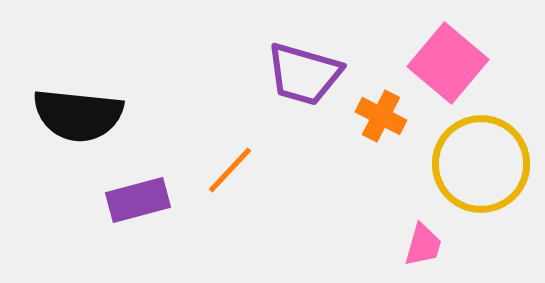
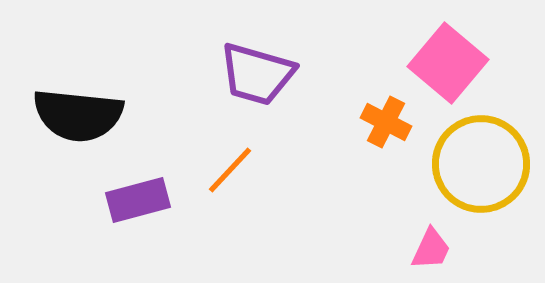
purple trapezoid: moved 47 px left
orange cross: moved 5 px right, 6 px down
pink trapezoid: moved 8 px right, 4 px down; rotated 9 degrees clockwise
